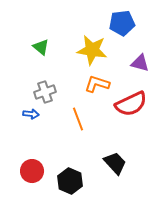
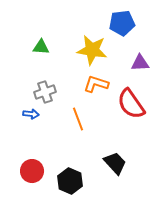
green triangle: rotated 36 degrees counterclockwise
purple triangle: rotated 18 degrees counterclockwise
orange L-shape: moved 1 px left
red semicircle: rotated 80 degrees clockwise
